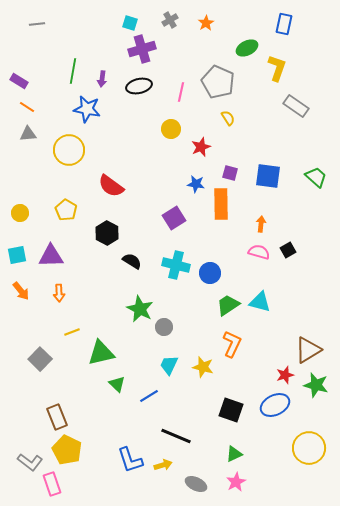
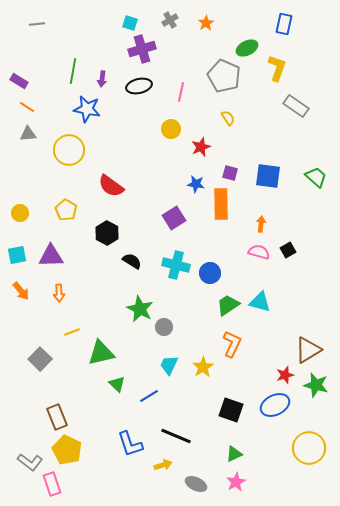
gray pentagon at (218, 82): moved 6 px right, 6 px up
yellow star at (203, 367): rotated 25 degrees clockwise
blue L-shape at (130, 460): moved 16 px up
